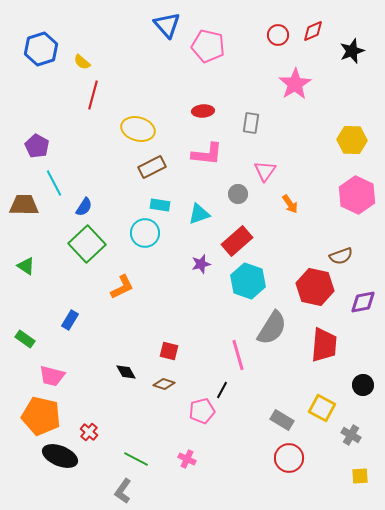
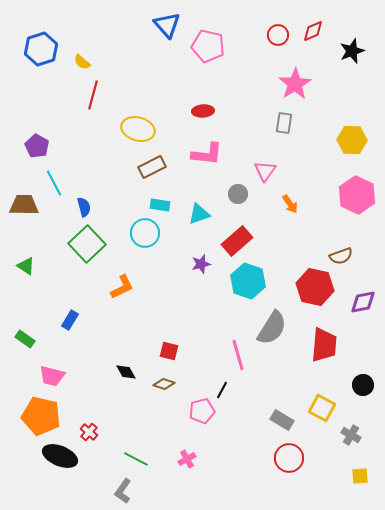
gray rectangle at (251, 123): moved 33 px right
blue semicircle at (84, 207): rotated 48 degrees counterclockwise
pink cross at (187, 459): rotated 36 degrees clockwise
